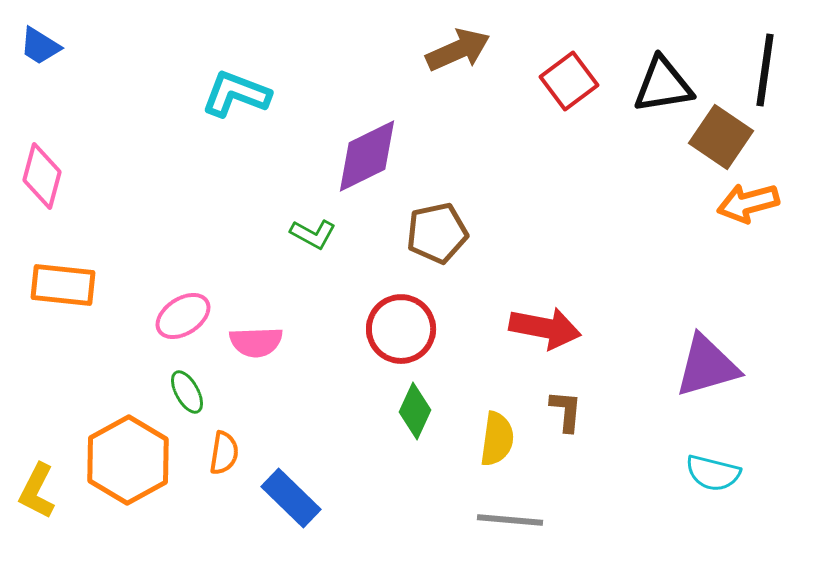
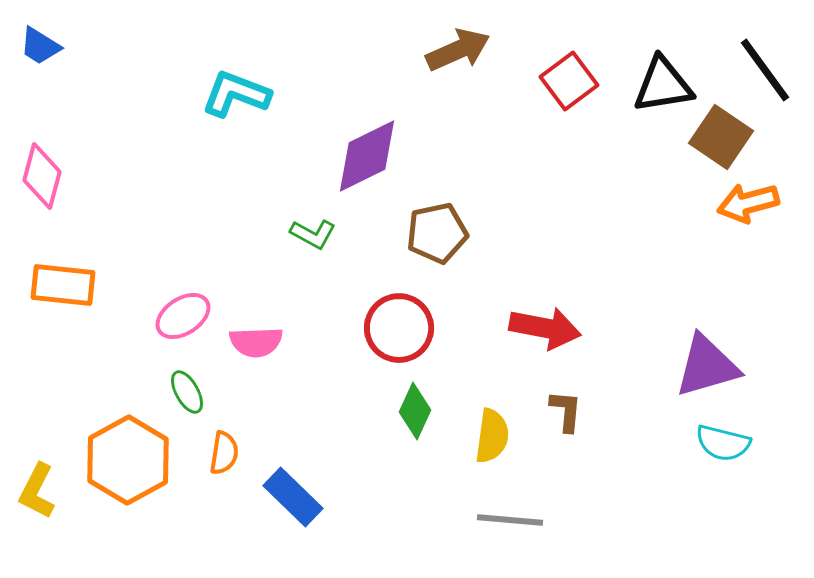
black line: rotated 44 degrees counterclockwise
red circle: moved 2 px left, 1 px up
yellow semicircle: moved 5 px left, 3 px up
cyan semicircle: moved 10 px right, 30 px up
blue rectangle: moved 2 px right, 1 px up
